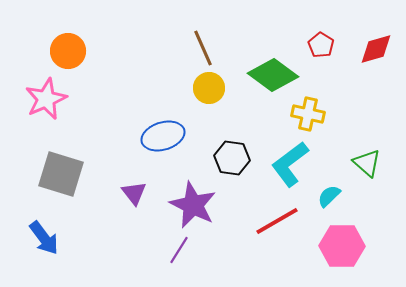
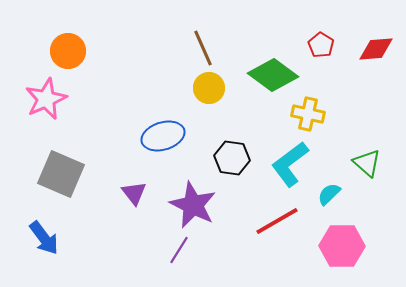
red diamond: rotated 12 degrees clockwise
gray square: rotated 6 degrees clockwise
cyan semicircle: moved 2 px up
